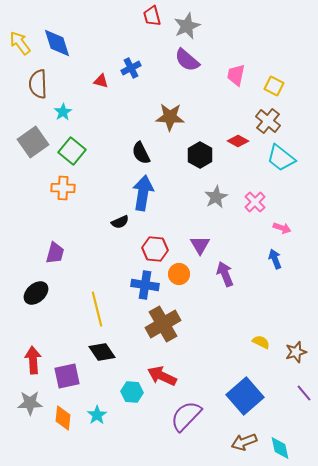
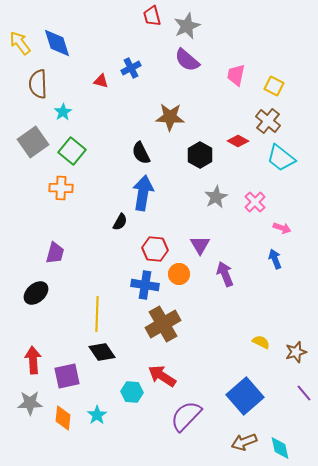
orange cross at (63, 188): moved 2 px left
black semicircle at (120, 222): rotated 36 degrees counterclockwise
yellow line at (97, 309): moved 5 px down; rotated 16 degrees clockwise
red arrow at (162, 376): rotated 8 degrees clockwise
